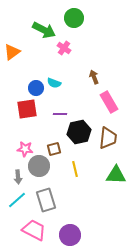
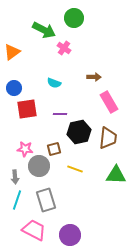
brown arrow: rotated 112 degrees clockwise
blue circle: moved 22 px left
yellow line: rotated 56 degrees counterclockwise
gray arrow: moved 3 px left
cyan line: rotated 30 degrees counterclockwise
